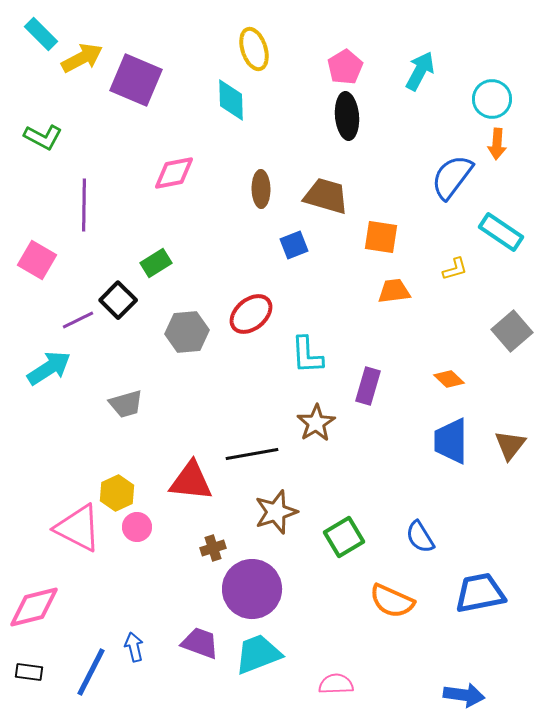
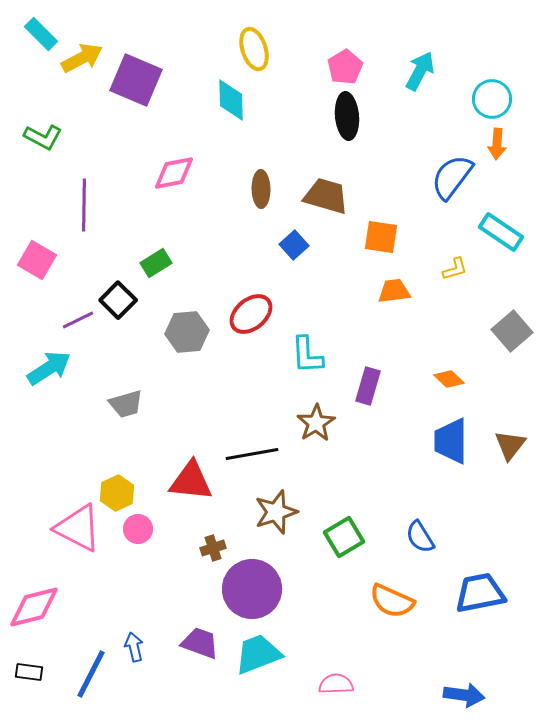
blue square at (294, 245): rotated 20 degrees counterclockwise
pink circle at (137, 527): moved 1 px right, 2 px down
blue line at (91, 672): moved 2 px down
